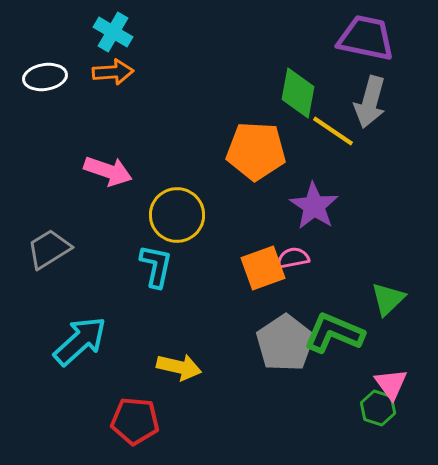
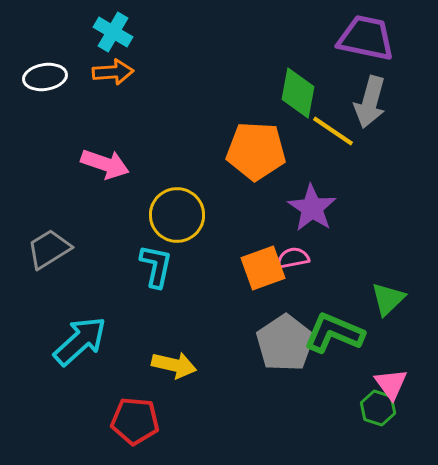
pink arrow: moved 3 px left, 7 px up
purple star: moved 2 px left, 2 px down
yellow arrow: moved 5 px left, 2 px up
